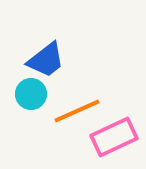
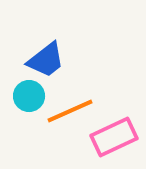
cyan circle: moved 2 px left, 2 px down
orange line: moved 7 px left
